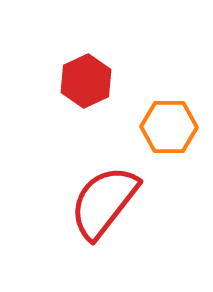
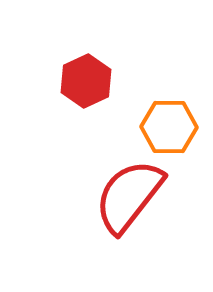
red semicircle: moved 25 px right, 6 px up
